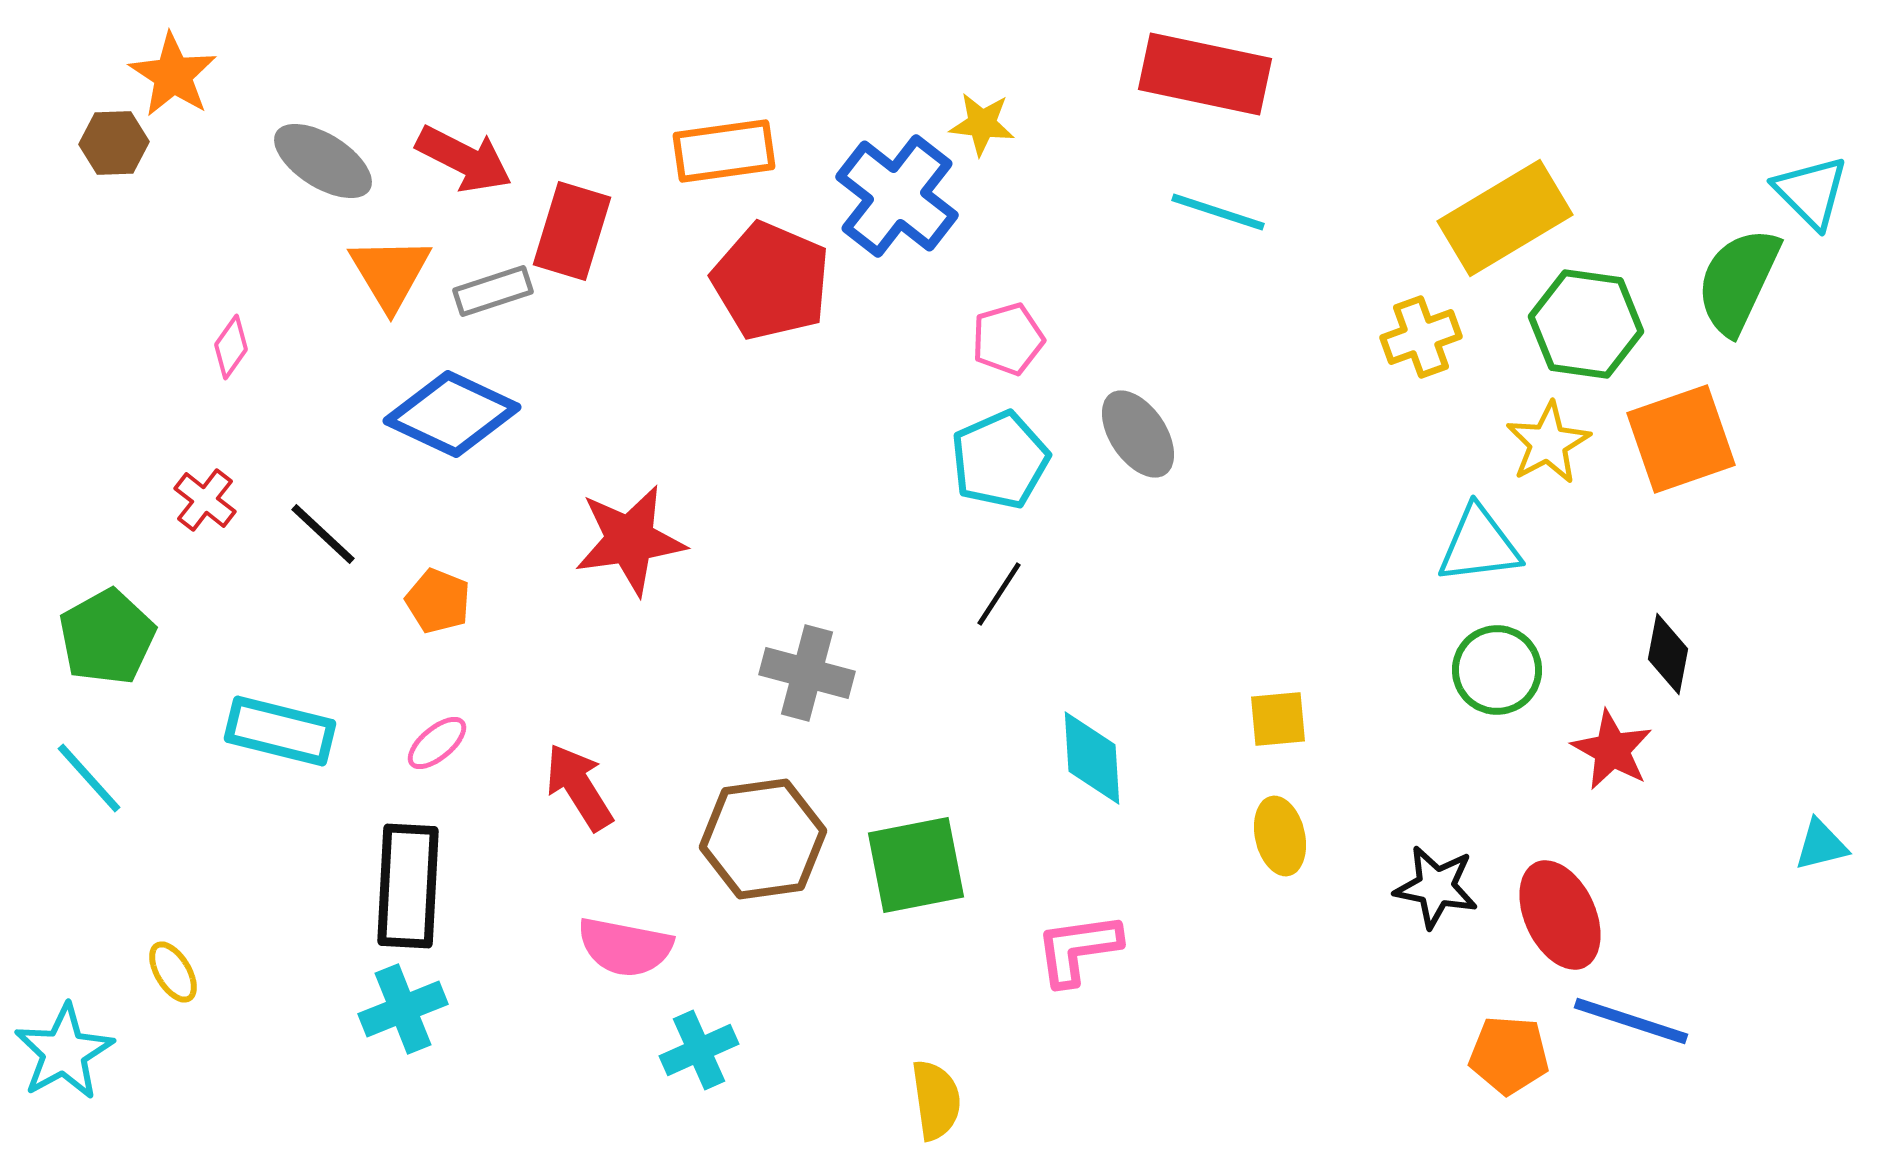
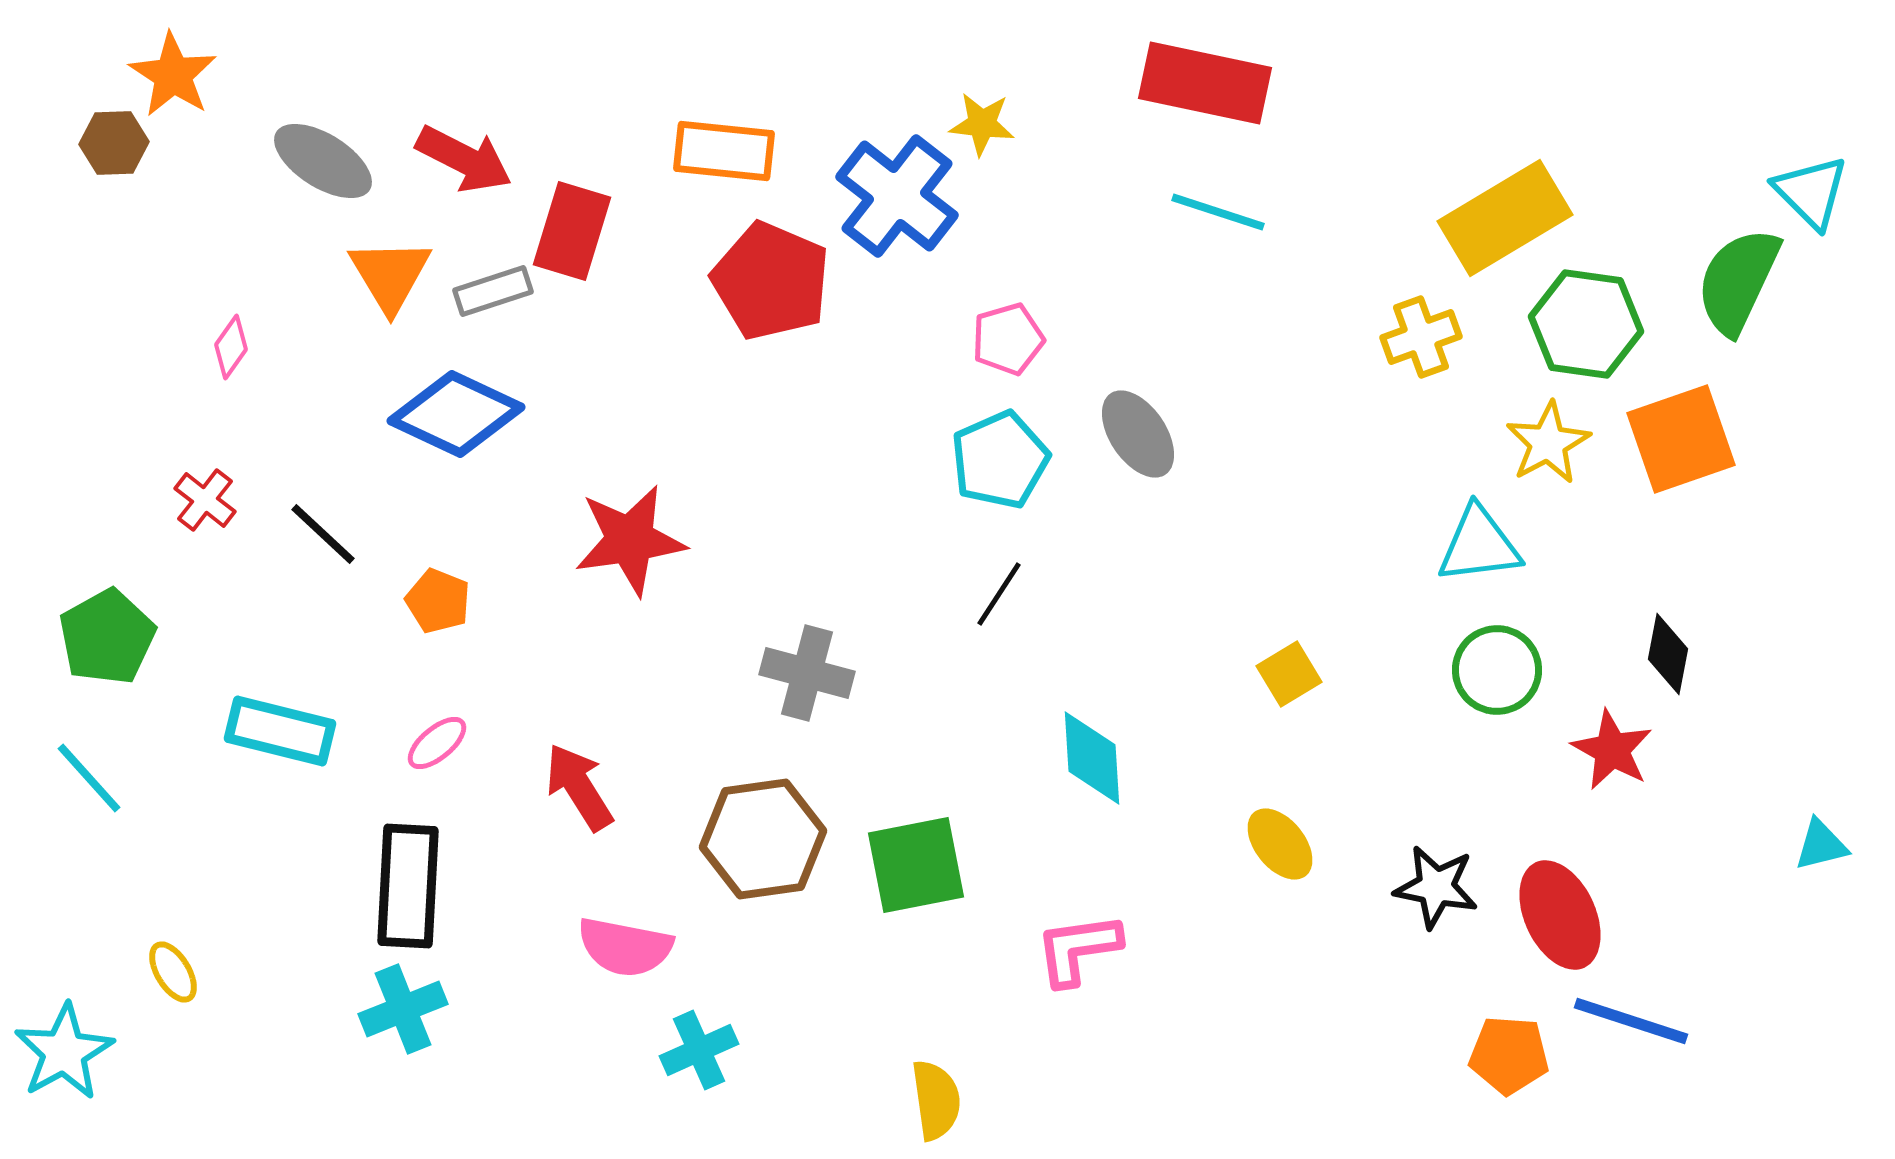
red rectangle at (1205, 74): moved 9 px down
orange rectangle at (724, 151): rotated 14 degrees clockwise
orange triangle at (390, 273): moved 2 px down
blue diamond at (452, 414): moved 4 px right
yellow square at (1278, 719): moved 11 px right, 45 px up; rotated 26 degrees counterclockwise
yellow ellipse at (1280, 836): moved 8 px down; rotated 26 degrees counterclockwise
